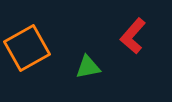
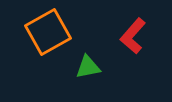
orange square: moved 21 px right, 16 px up
